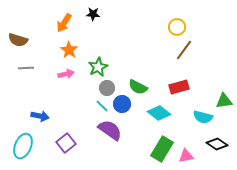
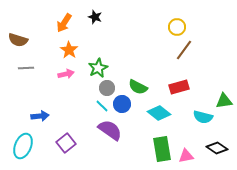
black star: moved 2 px right, 3 px down; rotated 16 degrees clockwise
green star: moved 1 px down
blue arrow: rotated 18 degrees counterclockwise
black diamond: moved 4 px down
green rectangle: rotated 40 degrees counterclockwise
